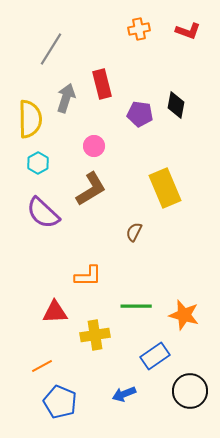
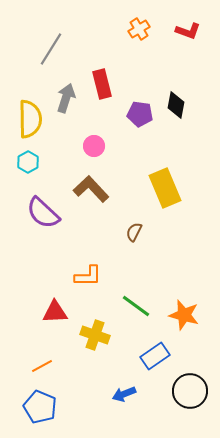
orange cross: rotated 20 degrees counterclockwise
cyan hexagon: moved 10 px left, 1 px up
brown L-shape: rotated 102 degrees counterclockwise
green line: rotated 36 degrees clockwise
yellow cross: rotated 28 degrees clockwise
blue pentagon: moved 20 px left, 5 px down
